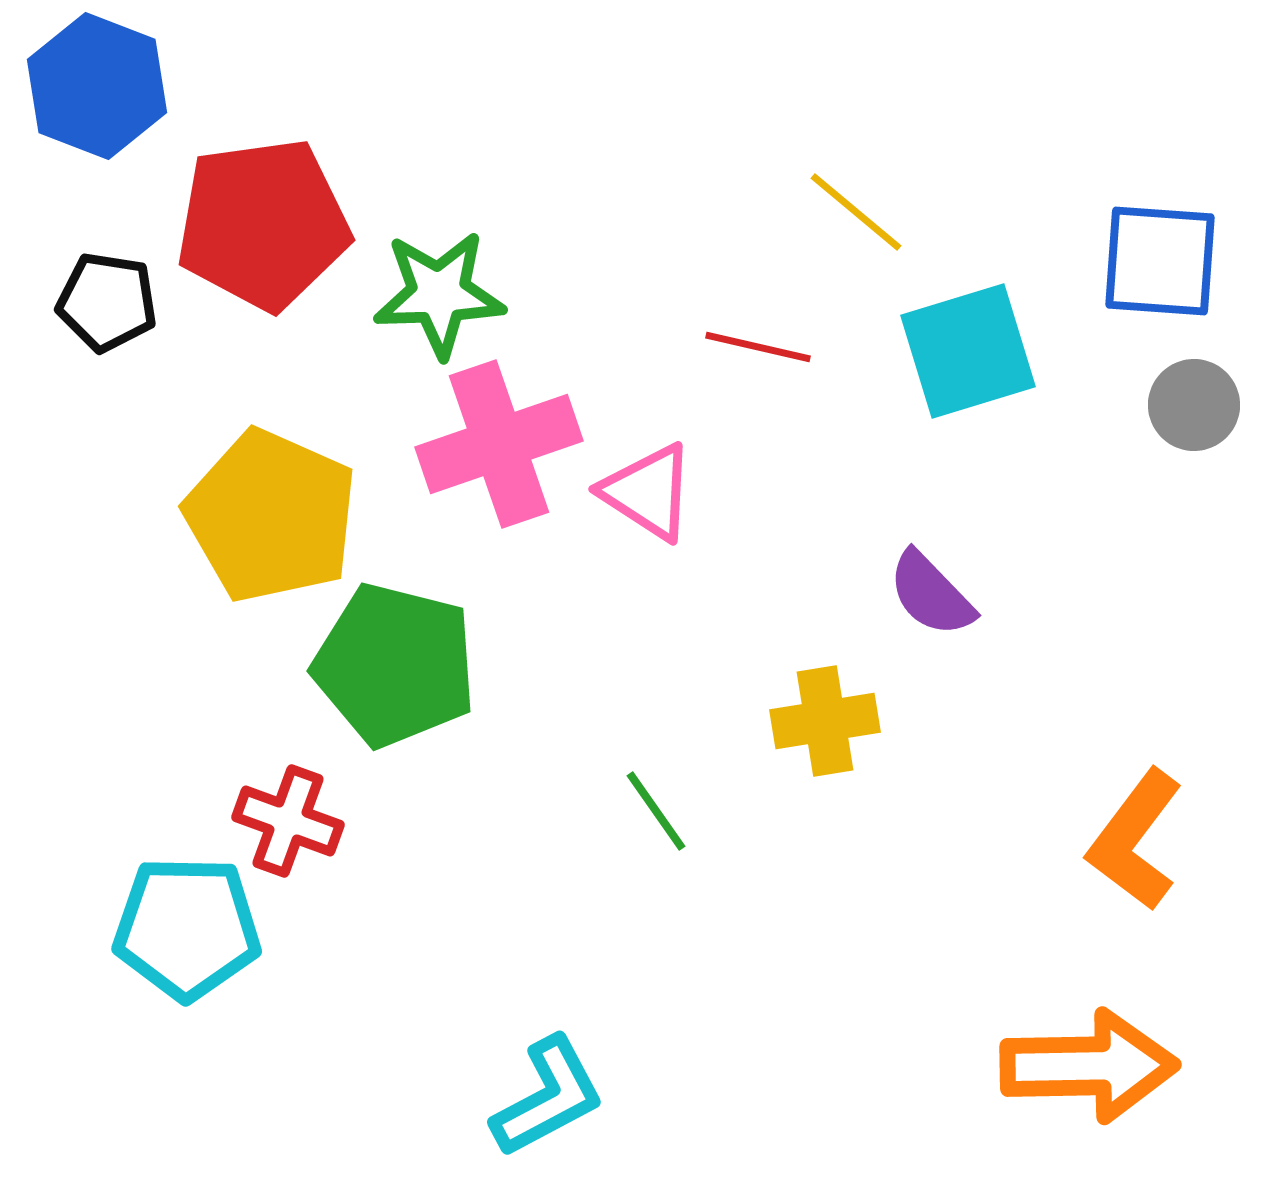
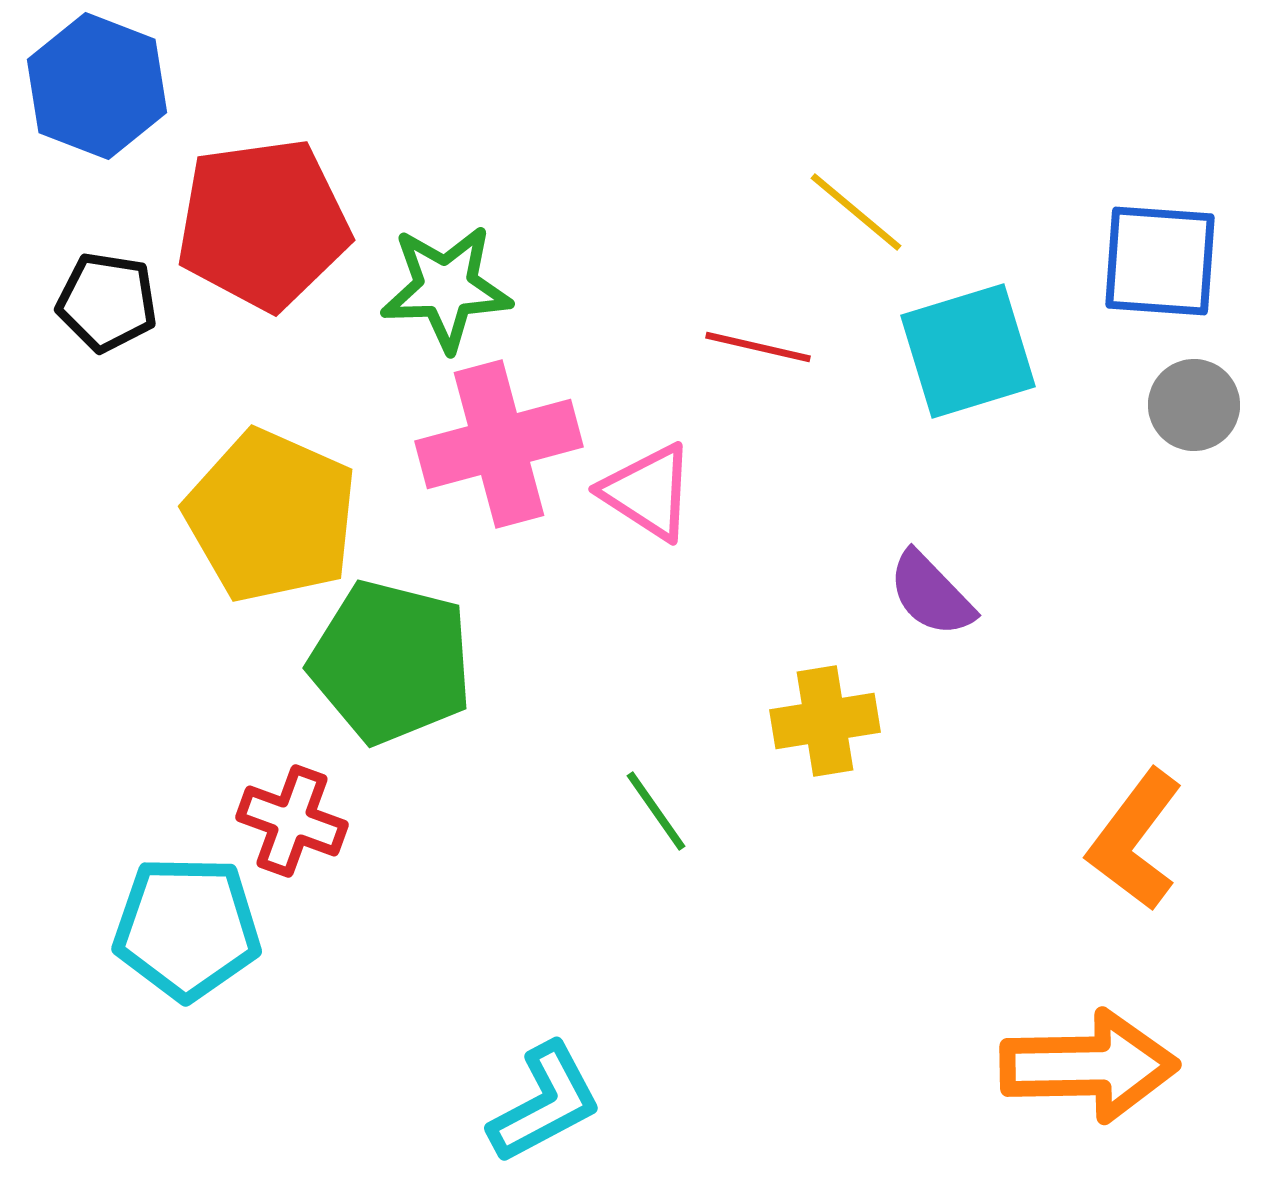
green star: moved 7 px right, 6 px up
pink cross: rotated 4 degrees clockwise
green pentagon: moved 4 px left, 3 px up
red cross: moved 4 px right
cyan L-shape: moved 3 px left, 6 px down
